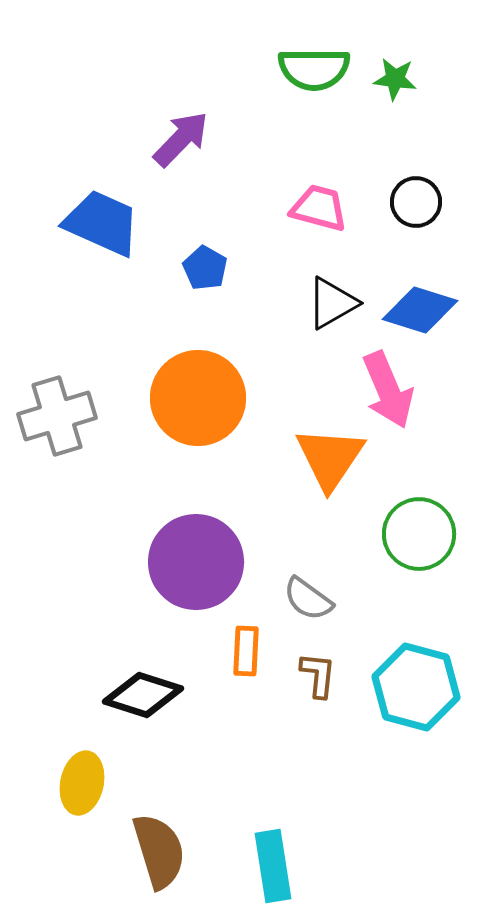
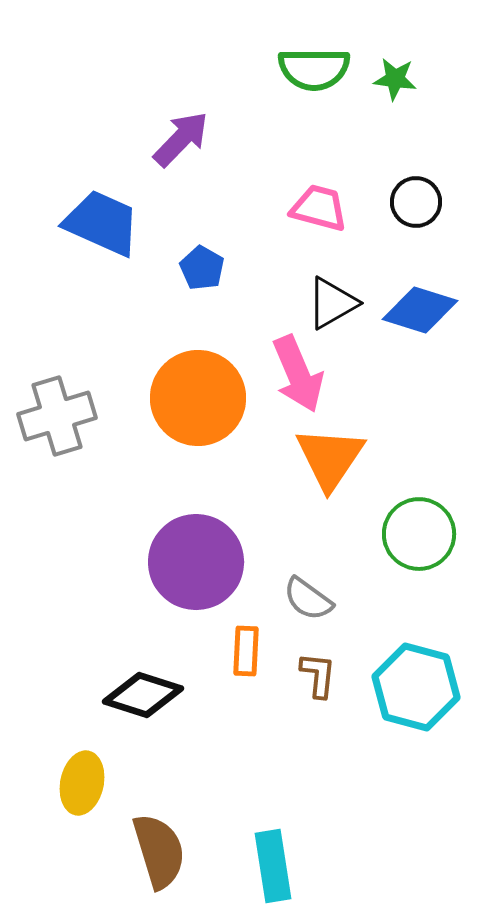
blue pentagon: moved 3 px left
pink arrow: moved 90 px left, 16 px up
